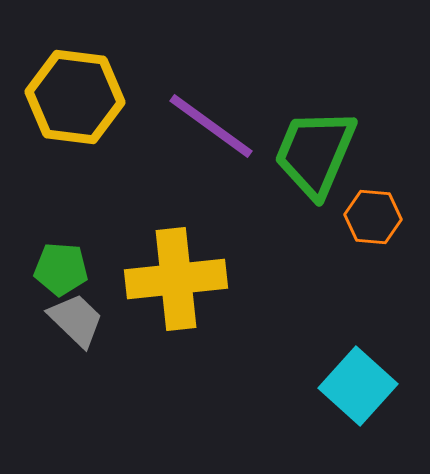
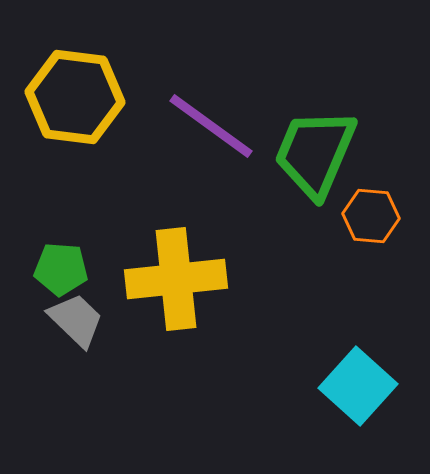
orange hexagon: moved 2 px left, 1 px up
